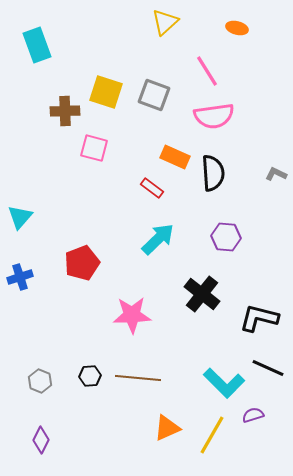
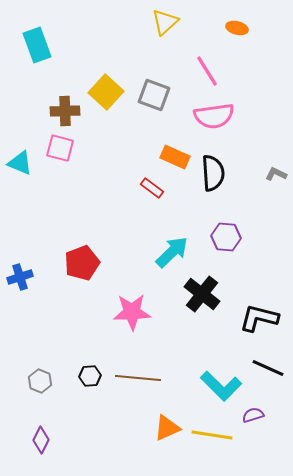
yellow square: rotated 24 degrees clockwise
pink square: moved 34 px left
cyan triangle: moved 54 px up; rotated 48 degrees counterclockwise
cyan arrow: moved 14 px right, 13 px down
pink star: moved 3 px up
cyan L-shape: moved 3 px left, 3 px down
yellow line: rotated 69 degrees clockwise
